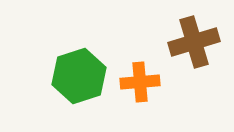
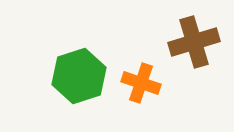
orange cross: moved 1 px right, 1 px down; rotated 24 degrees clockwise
